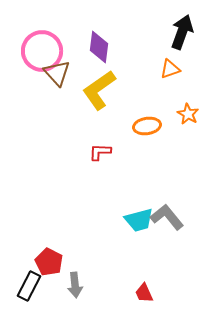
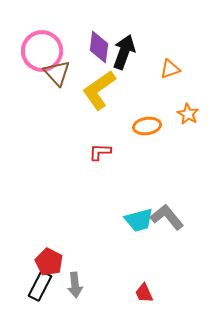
black arrow: moved 58 px left, 20 px down
black rectangle: moved 11 px right
